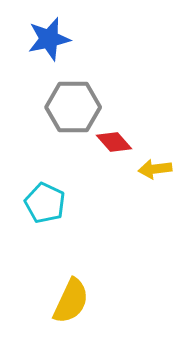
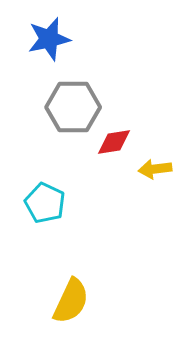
red diamond: rotated 57 degrees counterclockwise
